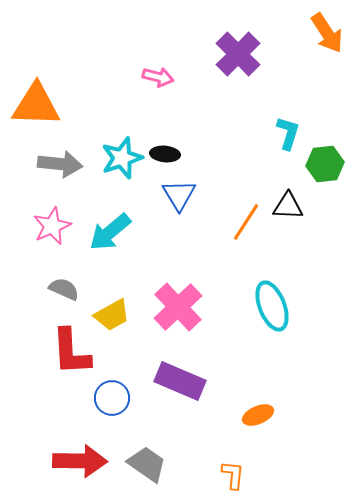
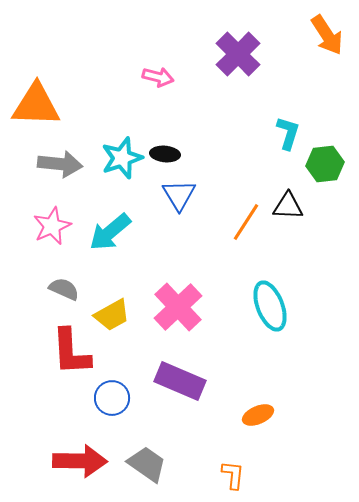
orange arrow: moved 2 px down
cyan ellipse: moved 2 px left
